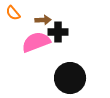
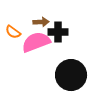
orange semicircle: moved 19 px down; rotated 14 degrees counterclockwise
brown arrow: moved 2 px left, 2 px down
black circle: moved 1 px right, 3 px up
